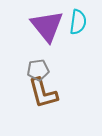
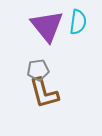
brown L-shape: moved 1 px right
